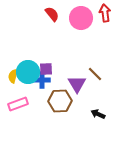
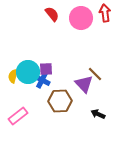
blue cross: rotated 28 degrees clockwise
purple triangle: moved 7 px right; rotated 12 degrees counterclockwise
pink rectangle: moved 12 px down; rotated 18 degrees counterclockwise
